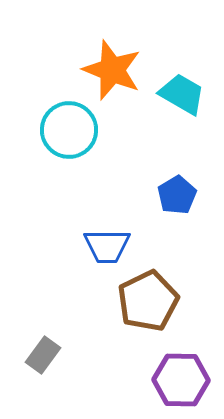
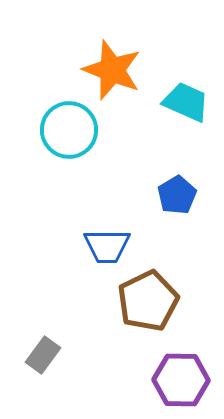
cyan trapezoid: moved 4 px right, 8 px down; rotated 6 degrees counterclockwise
